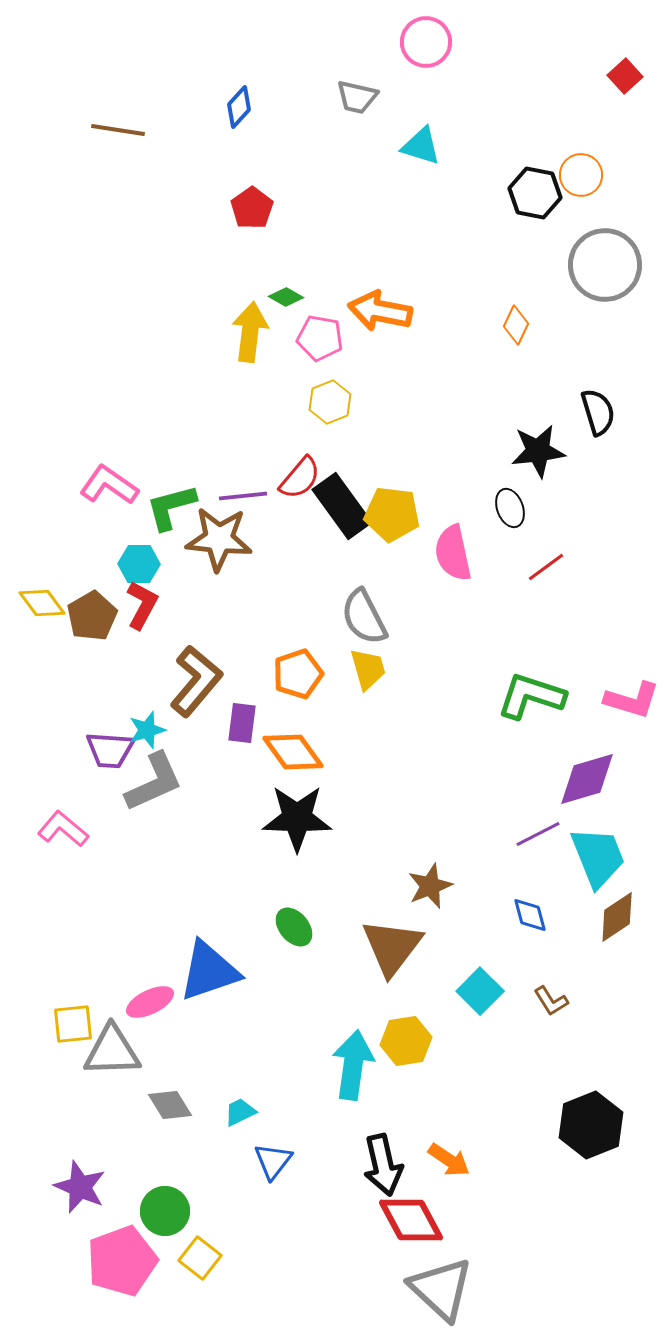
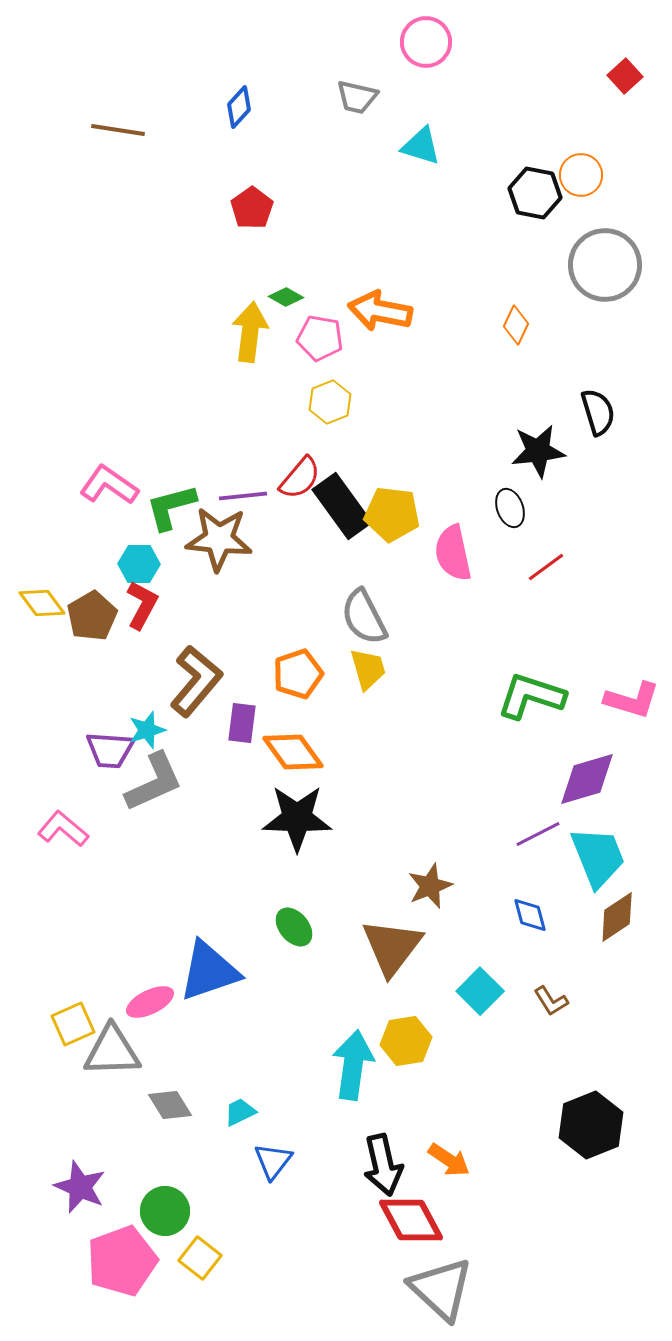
yellow square at (73, 1024): rotated 18 degrees counterclockwise
